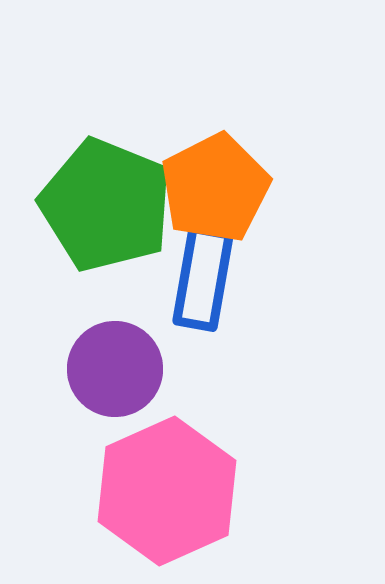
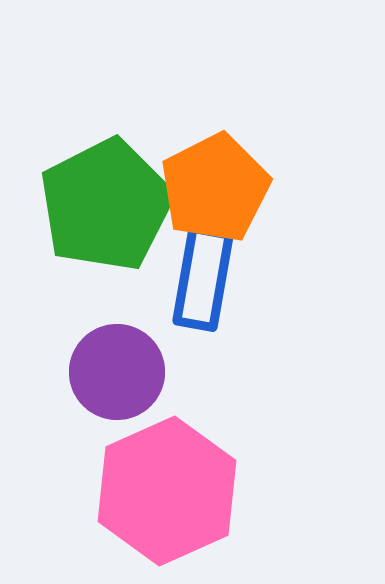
green pentagon: rotated 23 degrees clockwise
purple circle: moved 2 px right, 3 px down
